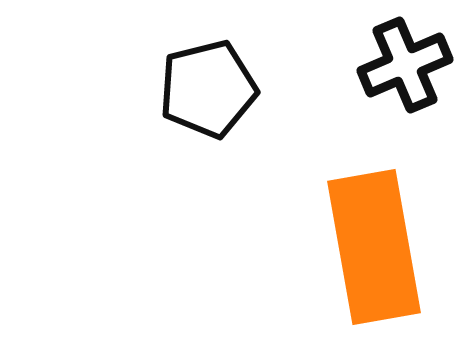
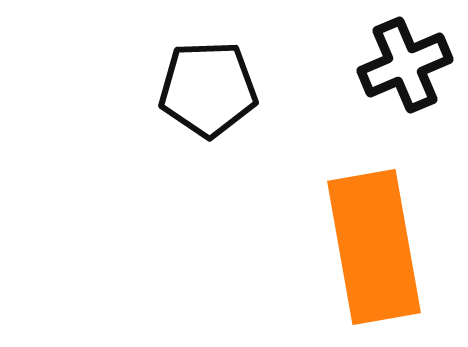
black pentagon: rotated 12 degrees clockwise
